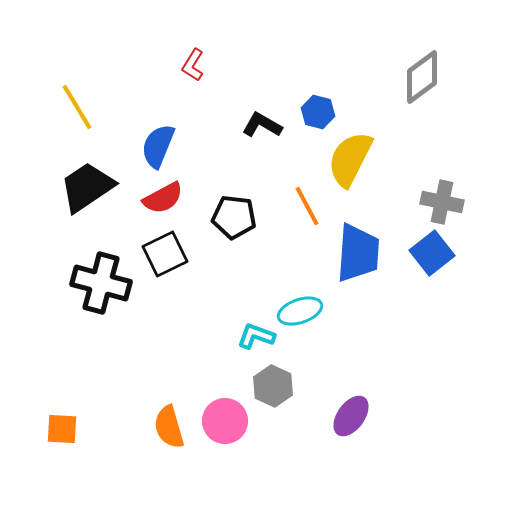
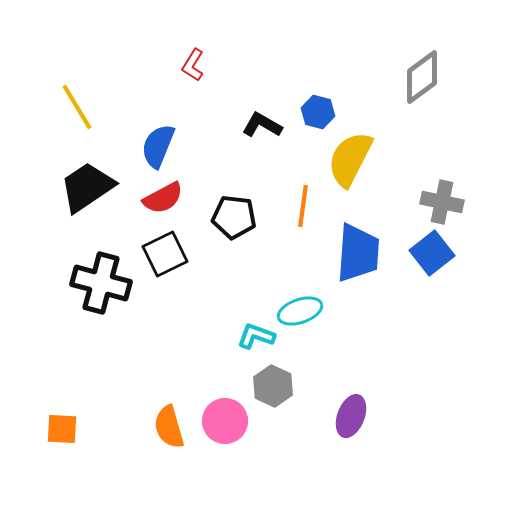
orange line: moved 4 px left; rotated 36 degrees clockwise
purple ellipse: rotated 15 degrees counterclockwise
